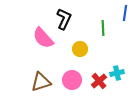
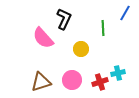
blue line: rotated 21 degrees clockwise
yellow circle: moved 1 px right
cyan cross: moved 1 px right
red cross: moved 1 px right, 1 px down; rotated 21 degrees clockwise
